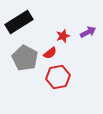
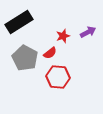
red hexagon: rotated 15 degrees clockwise
